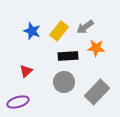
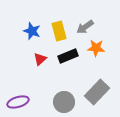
yellow rectangle: rotated 54 degrees counterclockwise
black rectangle: rotated 18 degrees counterclockwise
red triangle: moved 14 px right, 12 px up
gray circle: moved 20 px down
